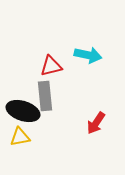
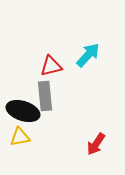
cyan arrow: rotated 60 degrees counterclockwise
red arrow: moved 21 px down
